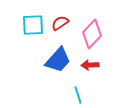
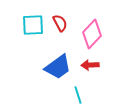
red semicircle: rotated 96 degrees clockwise
blue trapezoid: moved 7 px down; rotated 12 degrees clockwise
